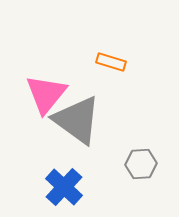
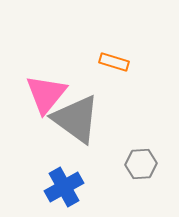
orange rectangle: moved 3 px right
gray triangle: moved 1 px left, 1 px up
blue cross: rotated 18 degrees clockwise
